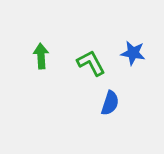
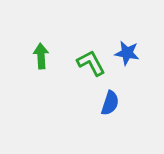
blue star: moved 6 px left
